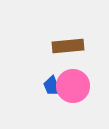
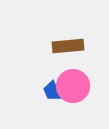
blue trapezoid: moved 5 px down
